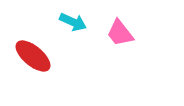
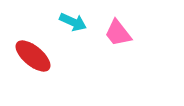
pink trapezoid: moved 2 px left
